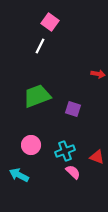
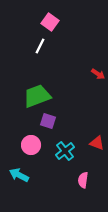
red arrow: rotated 24 degrees clockwise
purple square: moved 25 px left, 12 px down
cyan cross: rotated 18 degrees counterclockwise
red triangle: moved 14 px up
pink semicircle: moved 10 px right, 8 px down; rotated 126 degrees counterclockwise
